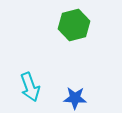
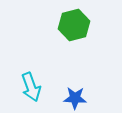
cyan arrow: moved 1 px right
